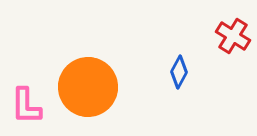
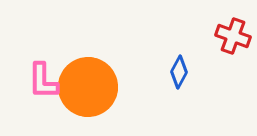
red cross: rotated 12 degrees counterclockwise
pink L-shape: moved 17 px right, 25 px up
